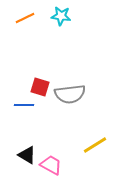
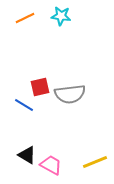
red square: rotated 30 degrees counterclockwise
blue line: rotated 30 degrees clockwise
yellow line: moved 17 px down; rotated 10 degrees clockwise
